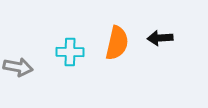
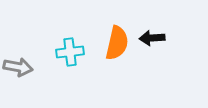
black arrow: moved 8 px left
cyan cross: rotated 8 degrees counterclockwise
